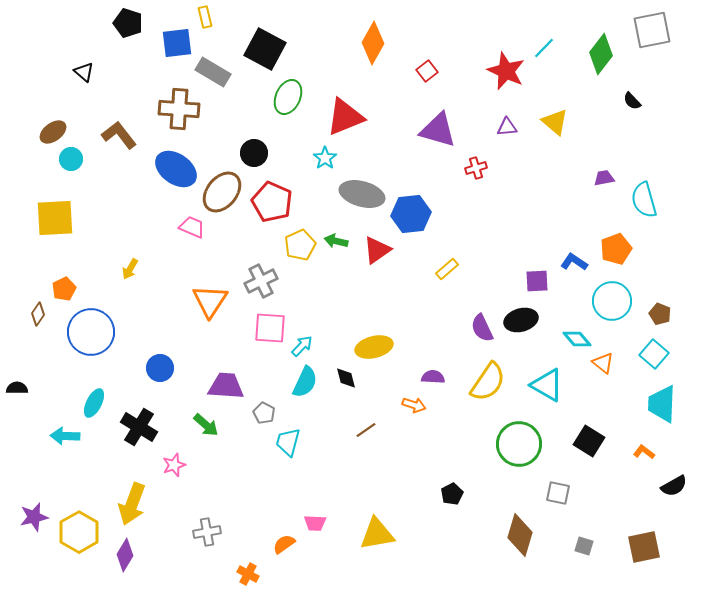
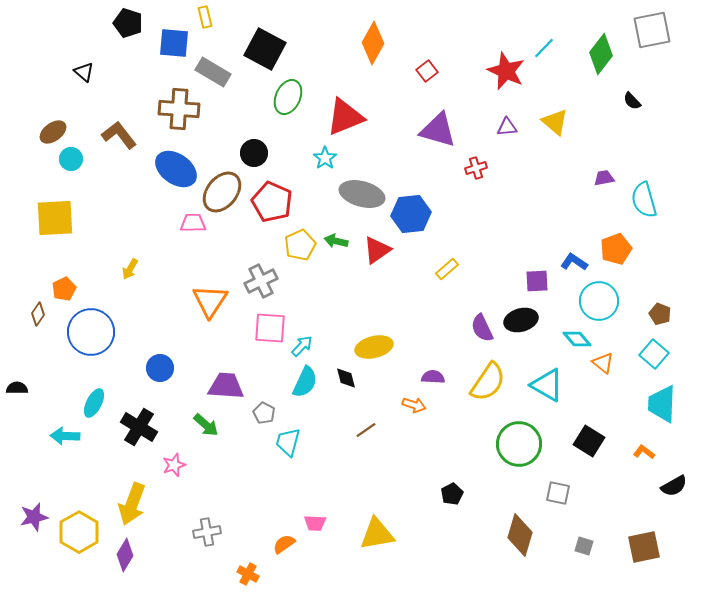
blue square at (177, 43): moved 3 px left; rotated 12 degrees clockwise
pink trapezoid at (192, 227): moved 1 px right, 4 px up; rotated 24 degrees counterclockwise
cyan circle at (612, 301): moved 13 px left
